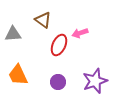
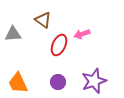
pink arrow: moved 2 px right, 1 px down
orange trapezoid: moved 8 px down
purple star: moved 1 px left
